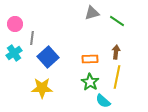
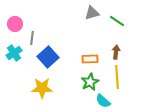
yellow line: rotated 15 degrees counterclockwise
green star: rotated 12 degrees clockwise
